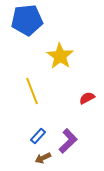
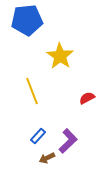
brown arrow: moved 4 px right
